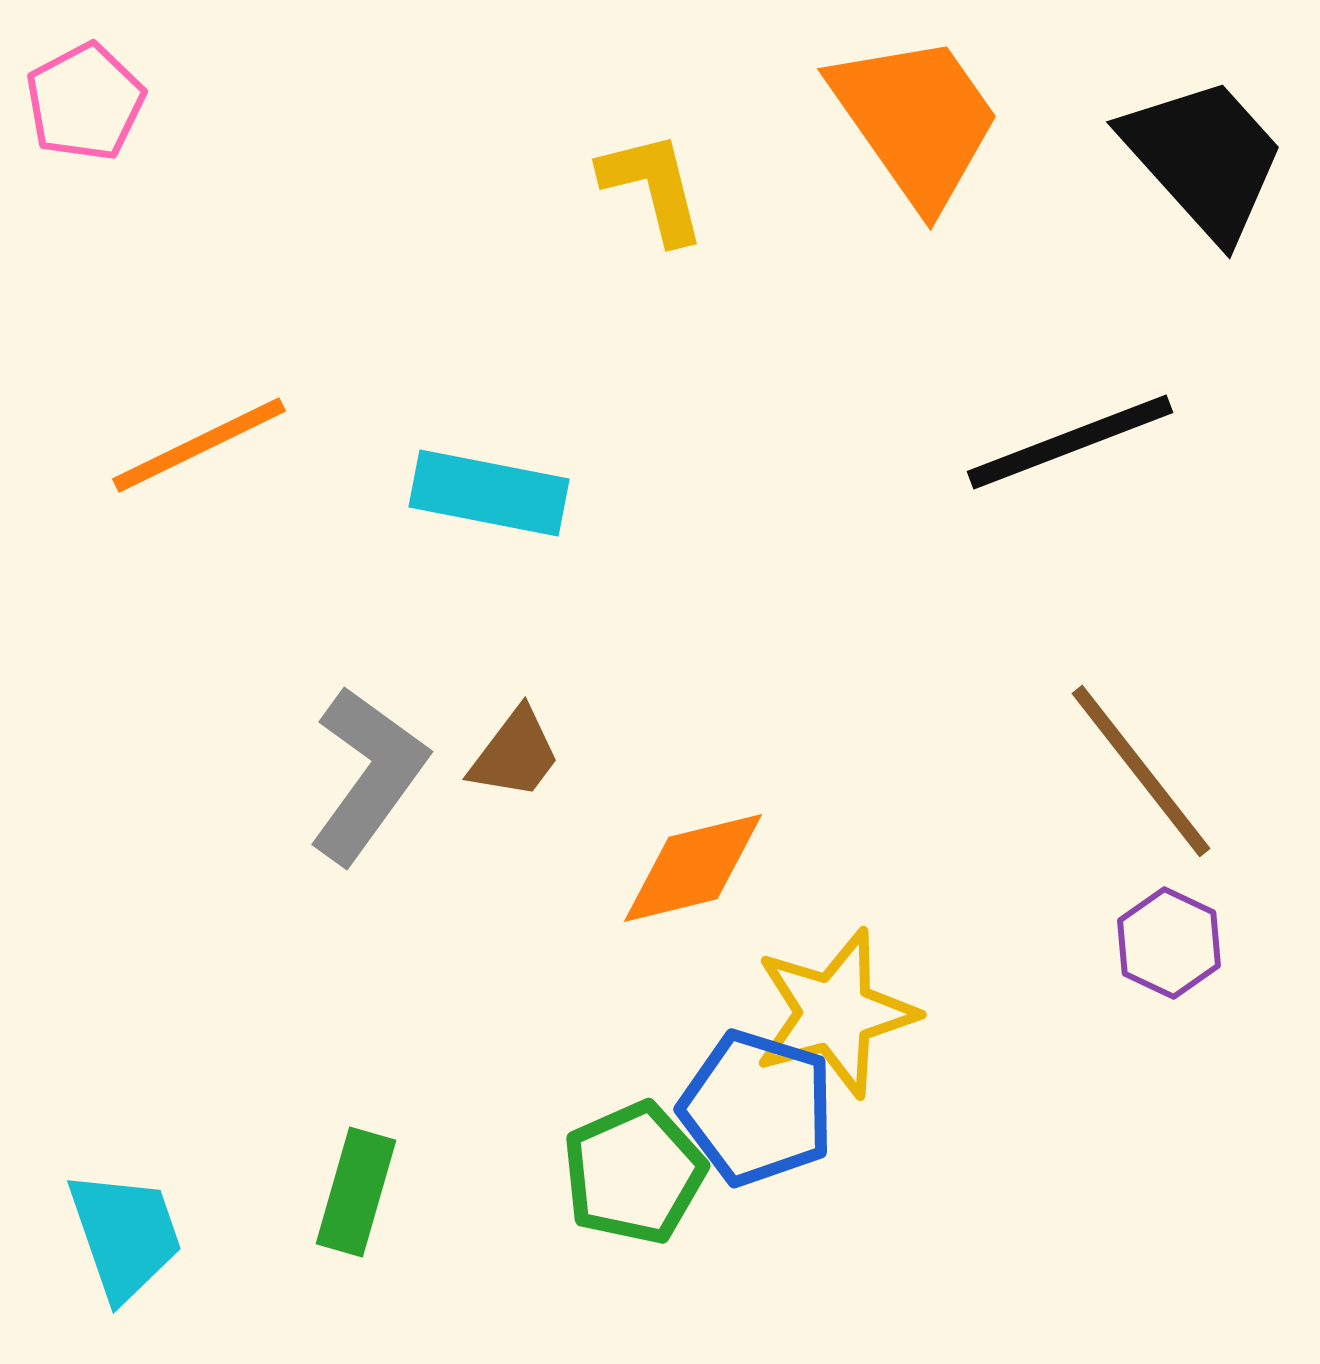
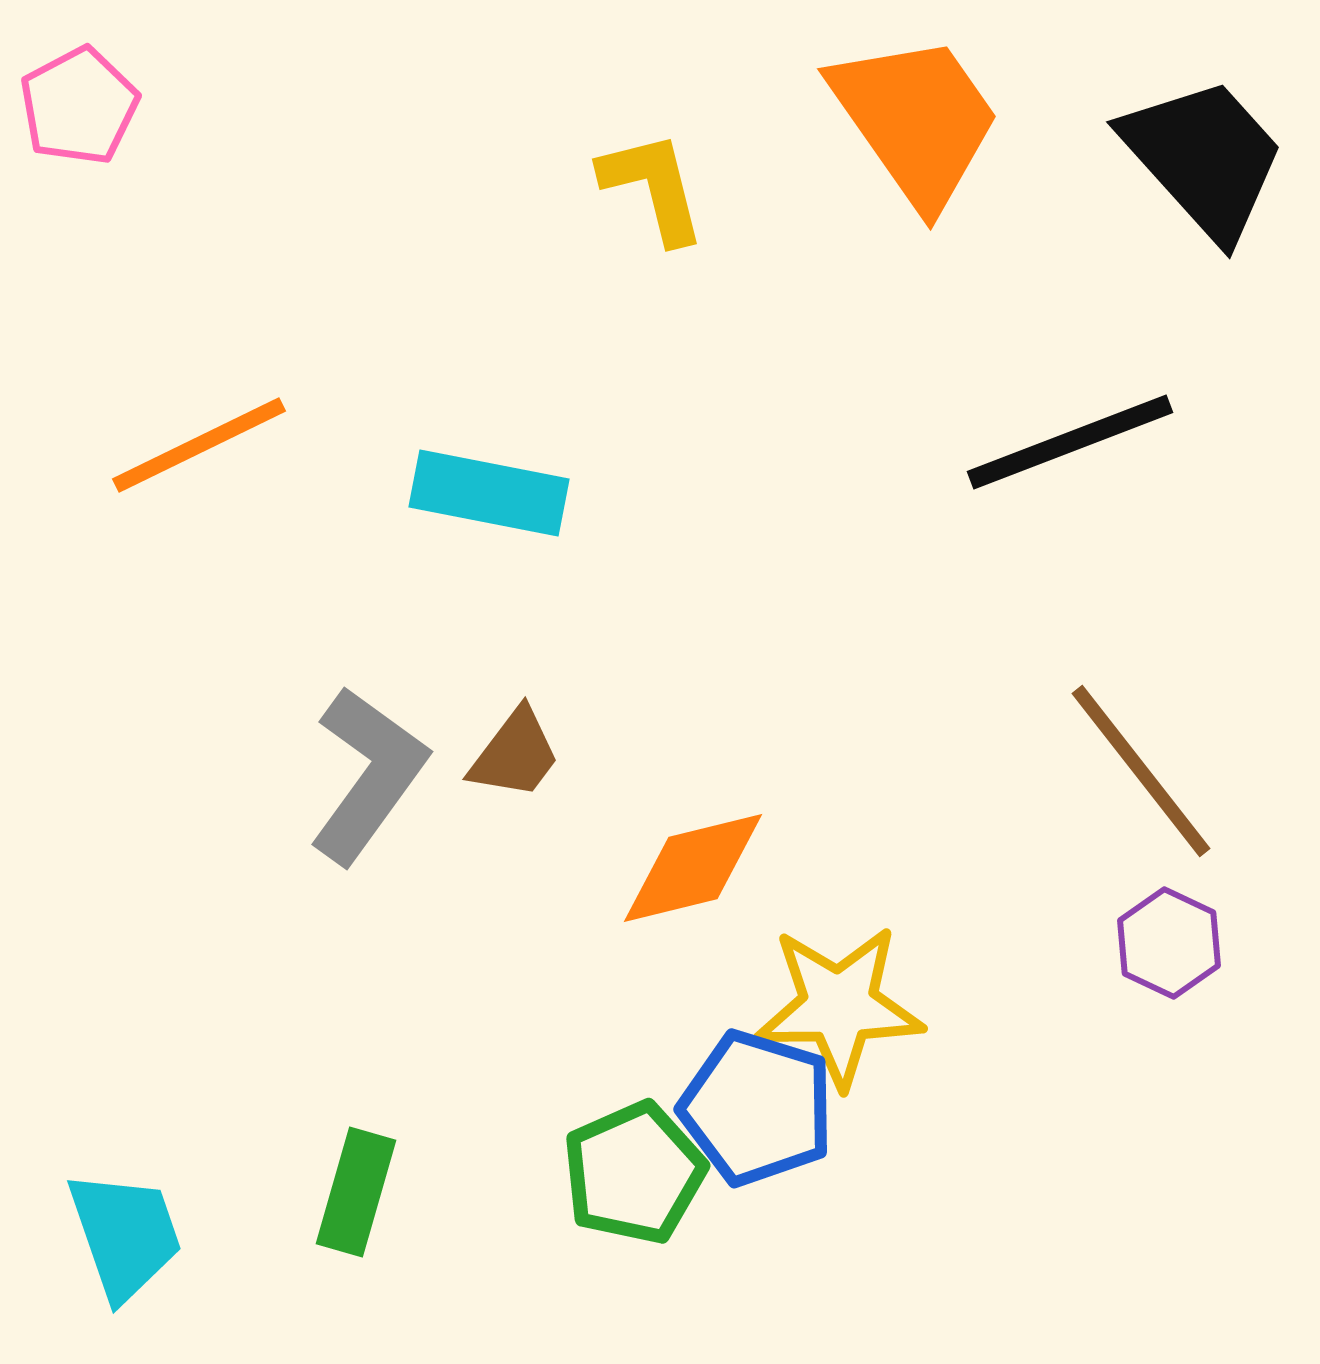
pink pentagon: moved 6 px left, 4 px down
yellow star: moved 4 px right, 7 px up; rotated 14 degrees clockwise
